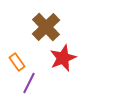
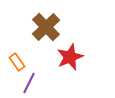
red star: moved 7 px right, 1 px up
